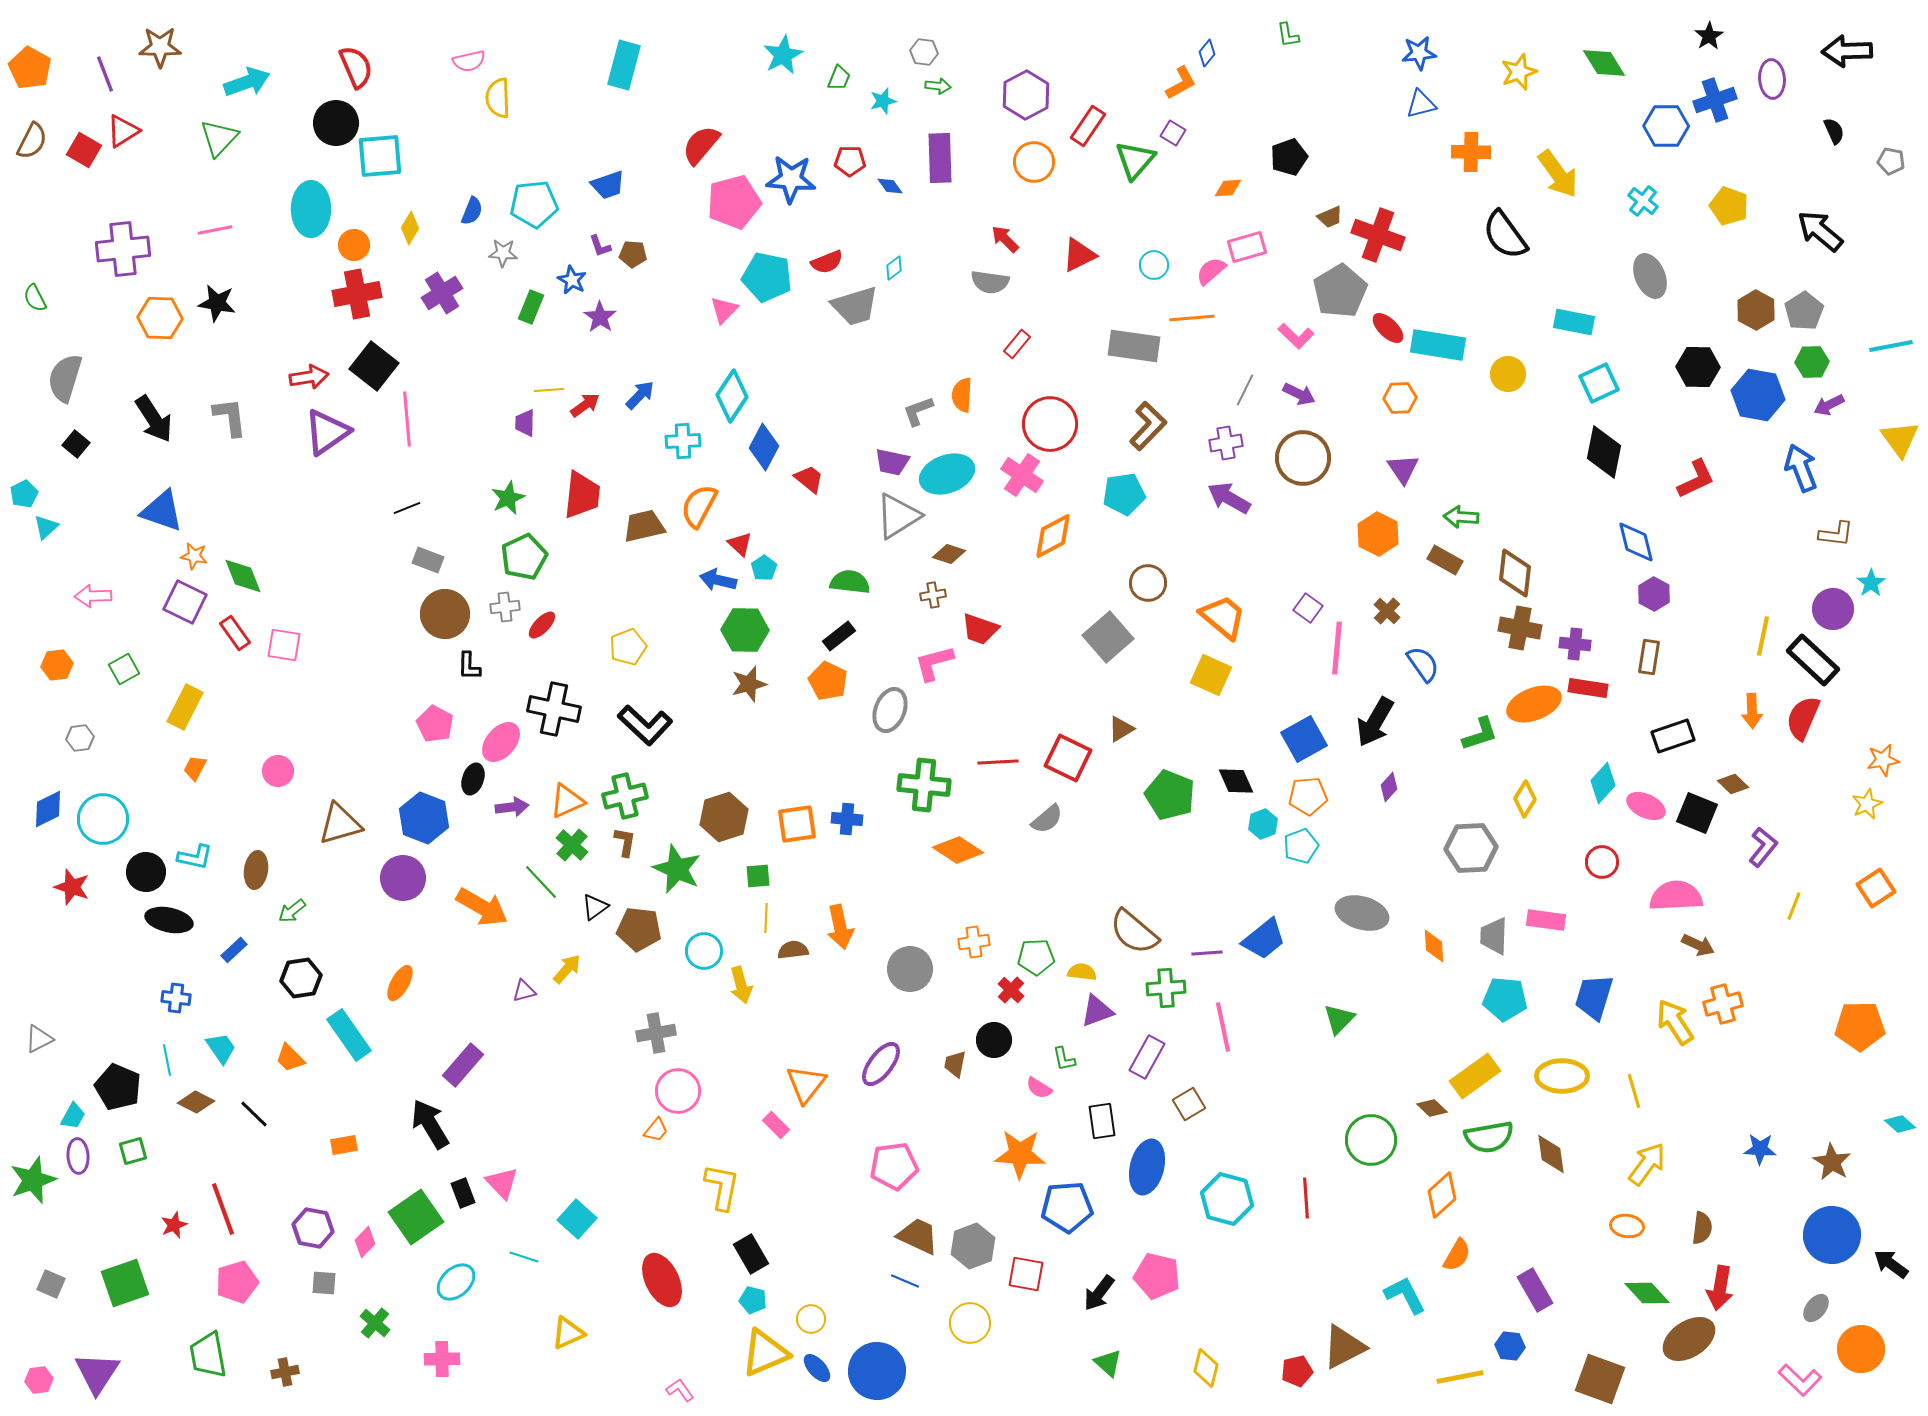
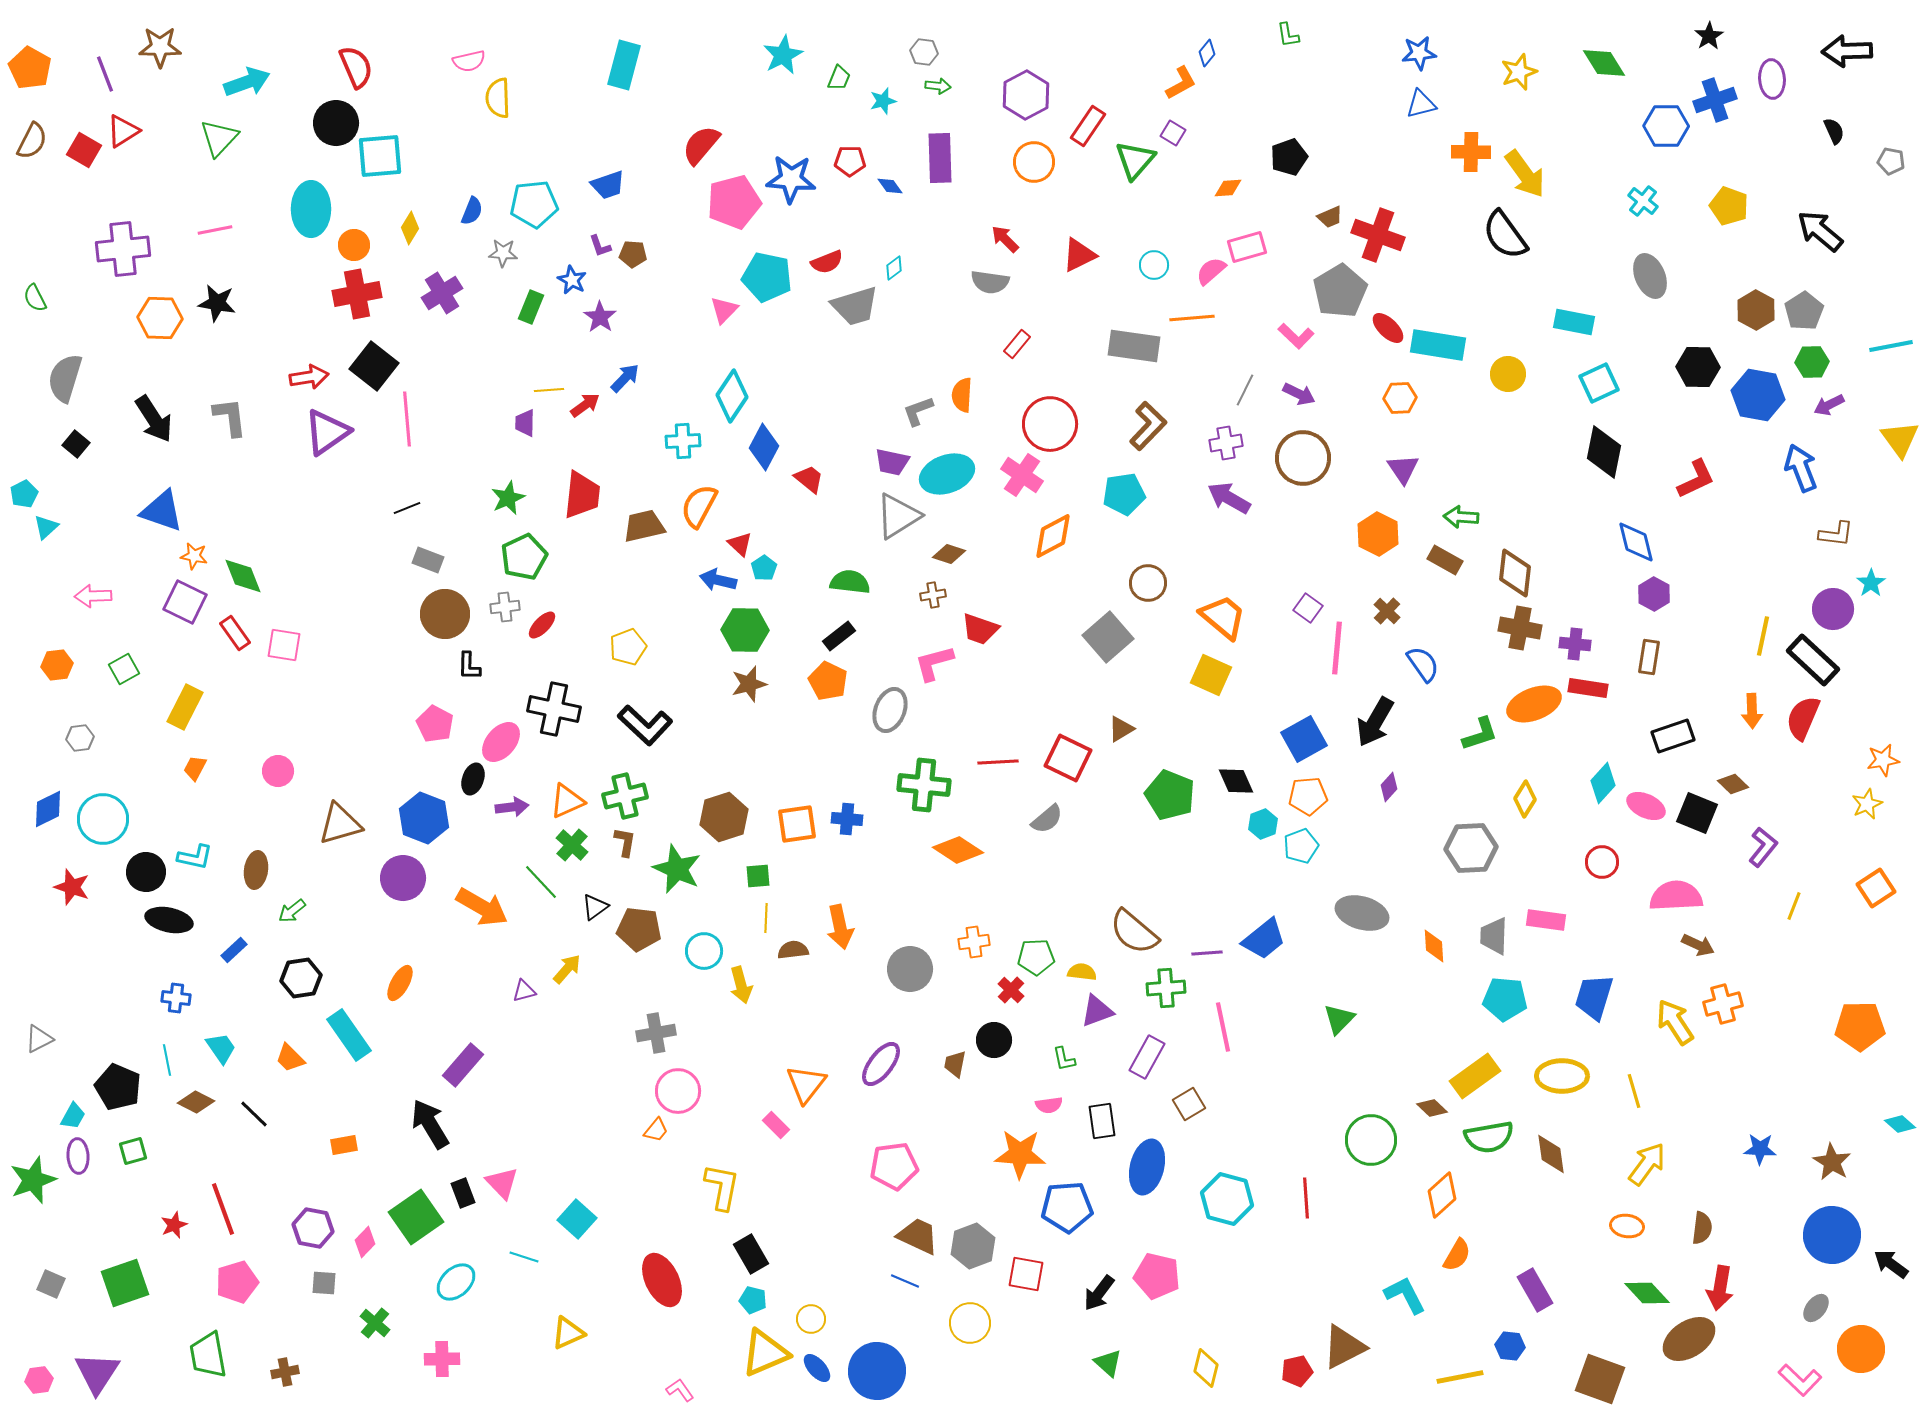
yellow arrow at (1558, 174): moved 33 px left
blue arrow at (640, 395): moved 15 px left, 17 px up
pink semicircle at (1039, 1088): moved 10 px right, 17 px down; rotated 40 degrees counterclockwise
